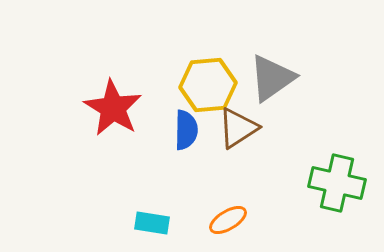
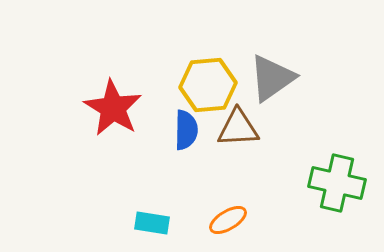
brown triangle: rotated 30 degrees clockwise
